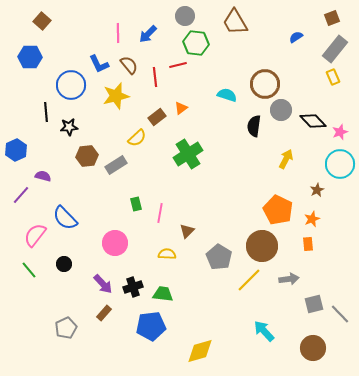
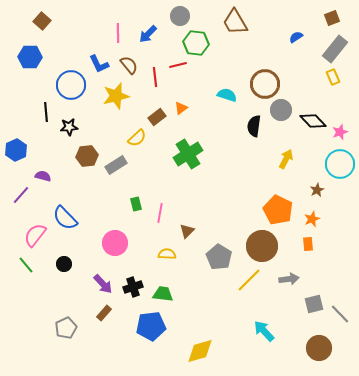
gray circle at (185, 16): moved 5 px left
green line at (29, 270): moved 3 px left, 5 px up
brown circle at (313, 348): moved 6 px right
